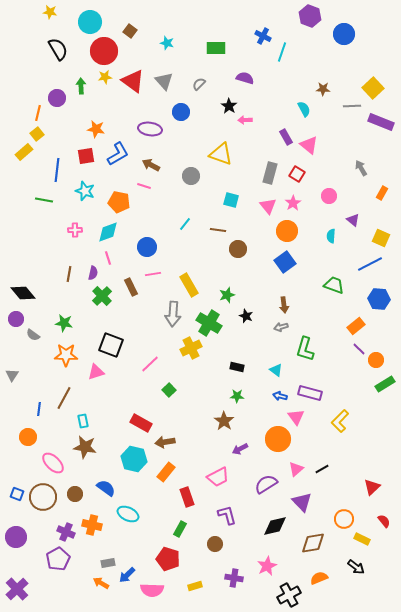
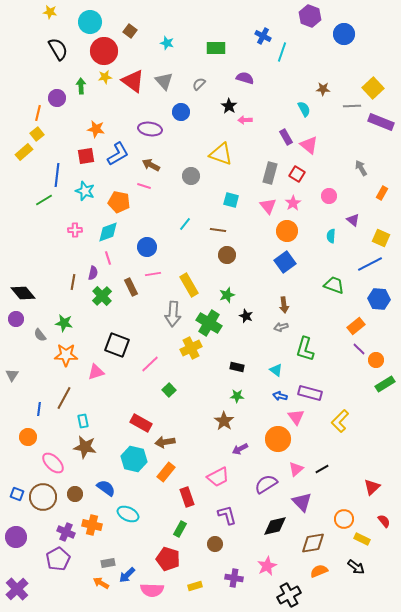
blue line at (57, 170): moved 5 px down
green line at (44, 200): rotated 42 degrees counterclockwise
brown circle at (238, 249): moved 11 px left, 6 px down
brown line at (69, 274): moved 4 px right, 8 px down
gray semicircle at (33, 335): moved 7 px right; rotated 16 degrees clockwise
black square at (111, 345): moved 6 px right
orange semicircle at (319, 578): moved 7 px up
